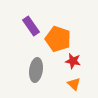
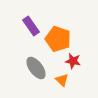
gray ellipse: moved 2 px up; rotated 45 degrees counterclockwise
orange triangle: moved 12 px left, 4 px up
